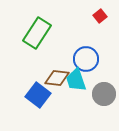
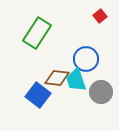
gray circle: moved 3 px left, 2 px up
